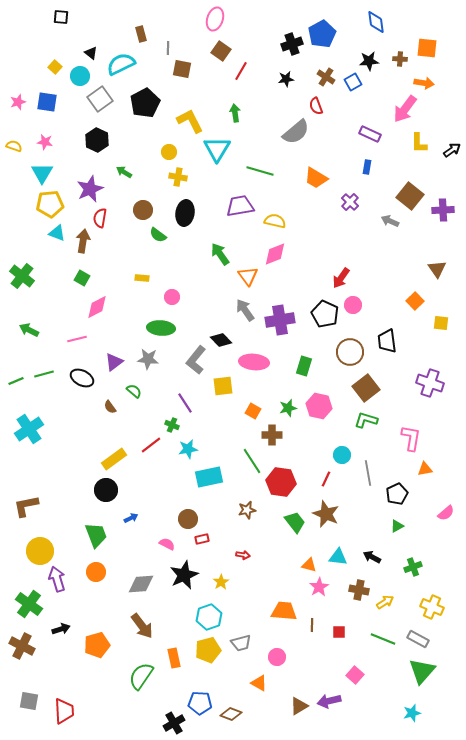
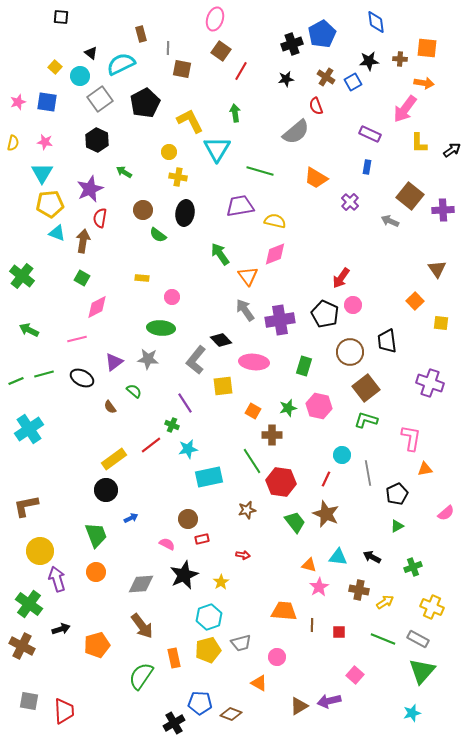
yellow semicircle at (14, 146): moved 1 px left, 3 px up; rotated 84 degrees clockwise
